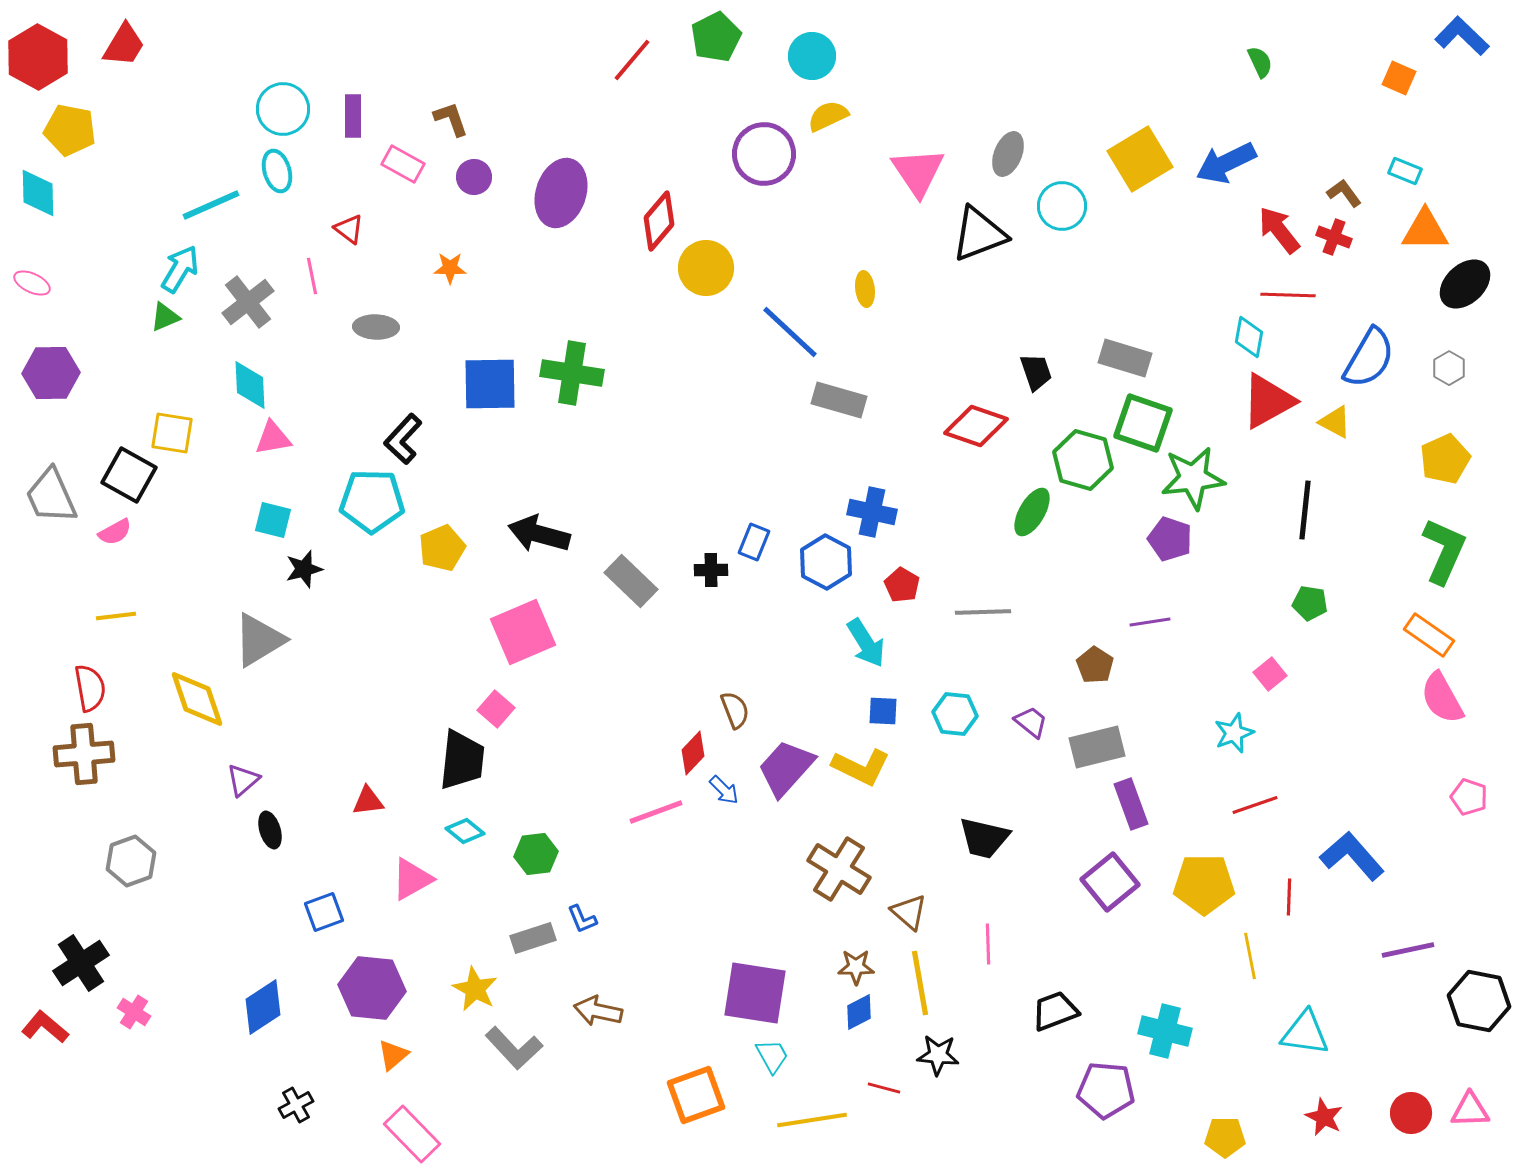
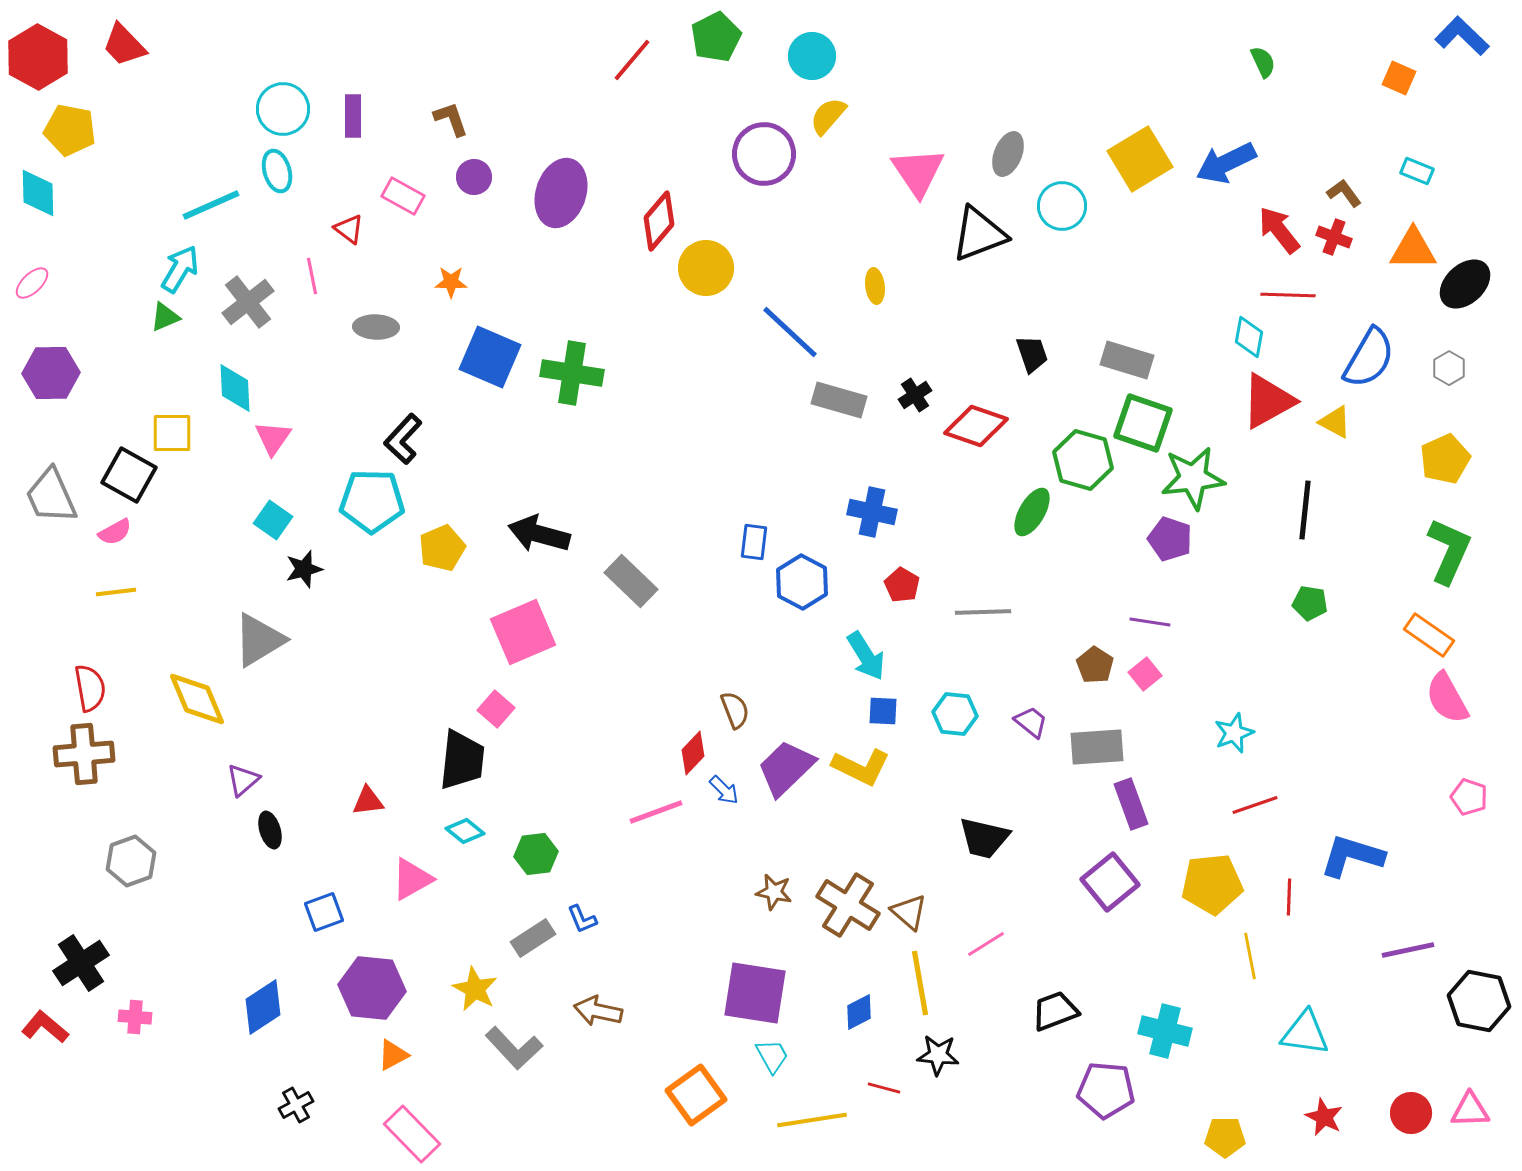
red trapezoid at (124, 45): rotated 105 degrees clockwise
green semicircle at (1260, 62): moved 3 px right
yellow semicircle at (828, 116): rotated 24 degrees counterclockwise
pink rectangle at (403, 164): moved 32 px down
cyan rectangle at (1405, 171): moved 12 px right
orange triangle at (1425, 230): moved 12 px left, 19 px down
orange star at (450, 268): moved 1 px right, 14 px down
pink ellipse at (32, 283): rotated 69 degrees counterclockwise
yellow ellipse at (865, 289): moved 10 px right, 3 px up
gray rectangle at (1125, 358): moved 2 px right, 2 px down
black trapezoid at (1036, 372): moved 4 px left, 18 px up
blue square at (490, 384): moved 27 px up; rotated 24 degrees clockwise
cyan diamond at (250, 385): moved 15 px left, 3 px down
yellow square at (172, 433): rotated 9 degrees counterclockwise
pink triangle at (273, 438): rotated 45 degrees counterclockwise
cyan square at (273, 520): rotated 21 degrees clockwise
blue rectangle at (754, 542): rotated 15 degrees counterclockwise
green L-shape at (1444, 551): moved 5 px right
blue hexagon at (826, 562): moved 24 px left, 20 px down
black cross at (711, 570): moved 204 px right, 175 px up; rotated 32 degrees counterclockwise
yellow line at (116, 616): moved 24 px up
purple line at (1150, 622): rotated 18 degrees clockwise
cyan arrow at (866, 643): moved 13 px down
pink square at (1270, 674): moved 125 px left
pink semicircle at (1442, 698): moved 5 px right
yellow diamond at (197, 699): rotated 4 degrees counterclockwise
gray rectangle at (1097, 747): rotated 10 degrees clockwise
purple trapezoid at (786, 768): rotated 4 degrees clockwise
blue L-shape at (1352, 856): rotated 32 degrees counterclockwise
brown cross at (839, 869): moved 9 px right, 36 px down
yellow pentagon at (1204, 884): moved 8 px right; rotated 6 degrees counterclockwise
gray rectangle at (533, 938): rotated 15 degrees counterclockwise
pink line at (988, 944): moved 2 px left; rotated 60 degrees clockwise
brown star at (856, 967): moved 82 px left, 75 px up; rotated 12 degrees clockwise
pink cross at (134, 1012): moved 1 px right, 5 px down; rotated 28 degrees counterclockwise
orange triangle at (393, 1055): rotated 12 degrees clockwise
orange square at (696, 1095): rotated 16 degrees counterclockwise
